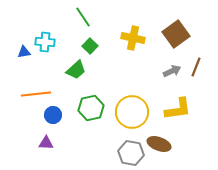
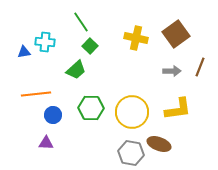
green line: moved 2 px left, 5 px down
yellow cross: moved 3 px right
brown line: moved 4 px right
gray arrow: rotated 24 degrees clockwise
green hexagon: rotated 15 degrees clockwise
